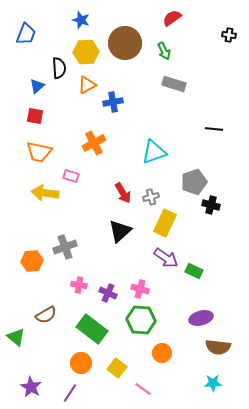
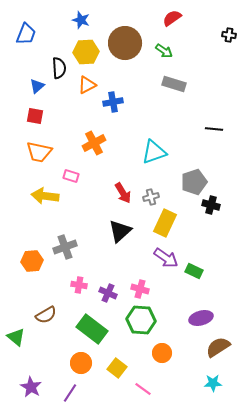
green arrow at (164, 51): rotated 30 degrees counterclockwise
yellow arrow at (45, 193): moved 3 px down
brown semicircle at (218, 347): rotated 140 degrees clockwise
